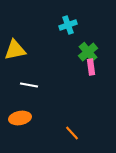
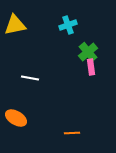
yellow triangle: moved 25 px up
white line: moved 1 px right, 7 px up
orange ellipse: moved 4 px left; rotated 40 degrees clockwise
orange line: rotated 49 degrees counterclockwise
